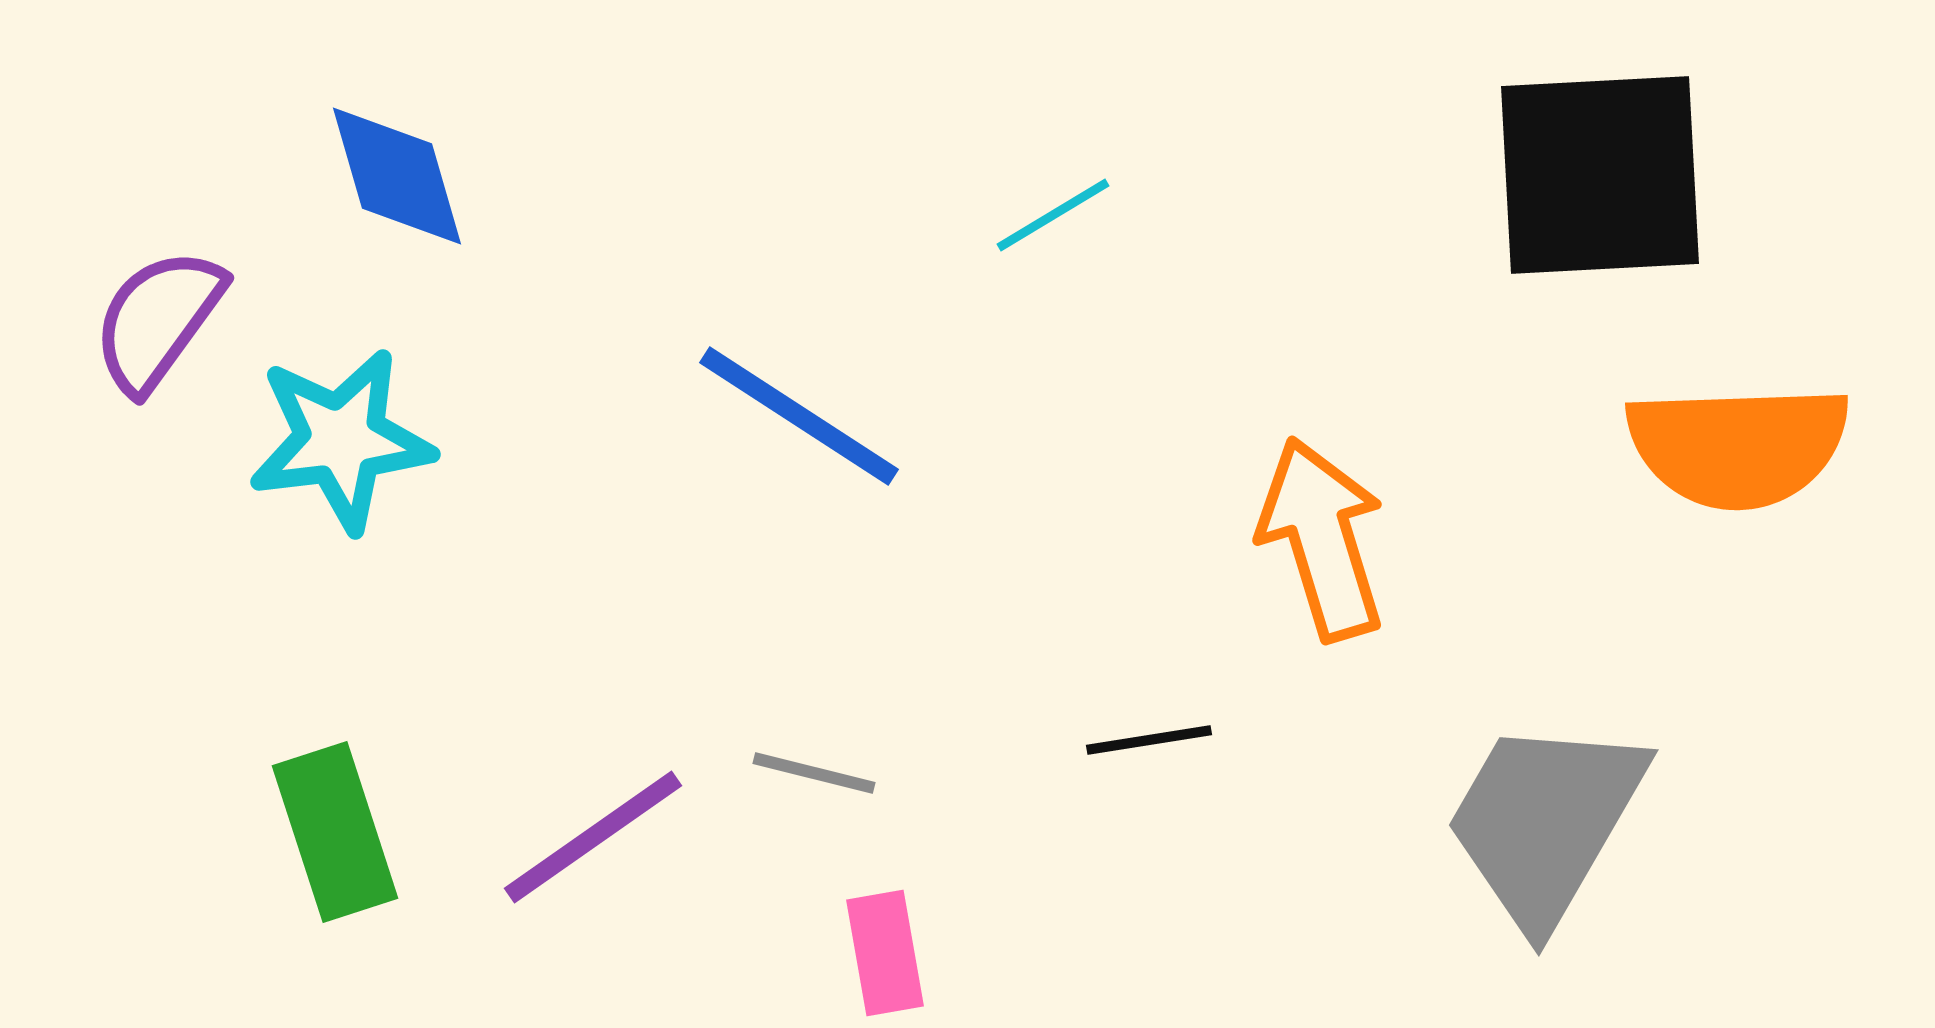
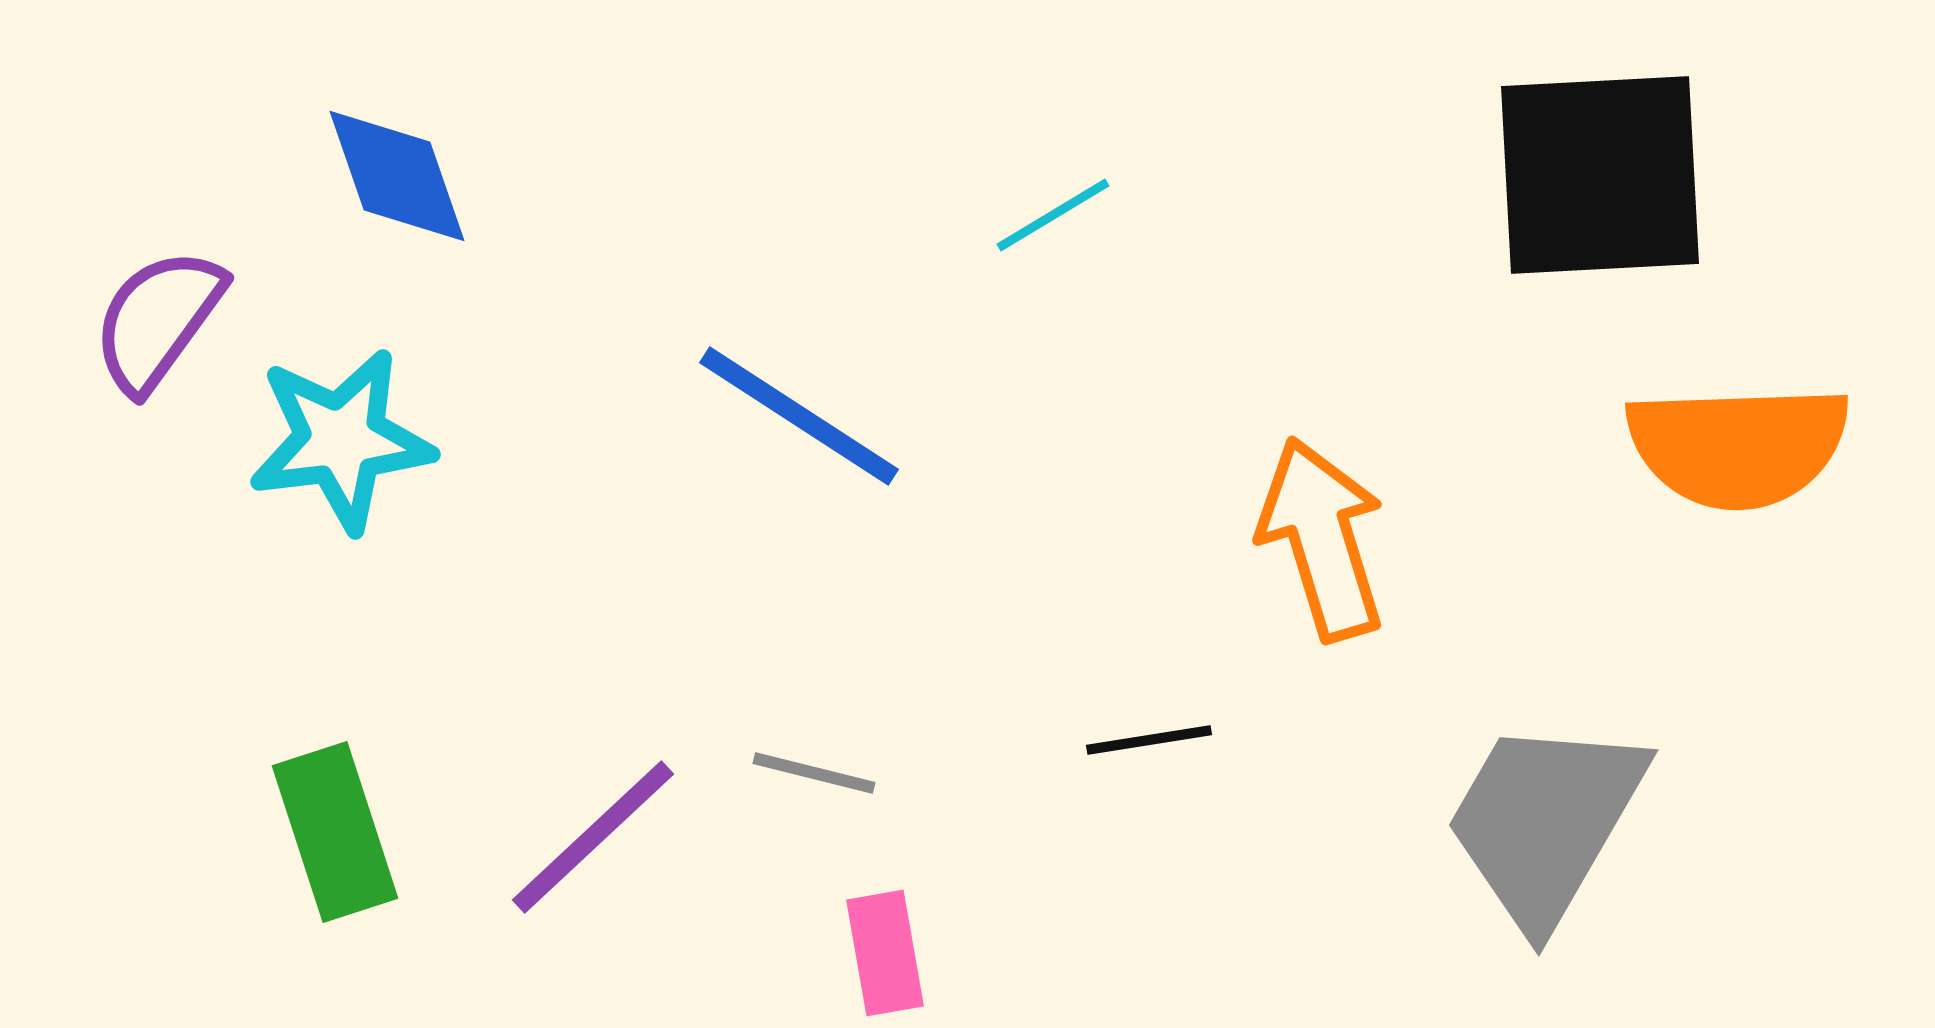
blue diamond: rotated 3 degrees counterclockwise
purple line: rotated 8 degrees counterclockwise
